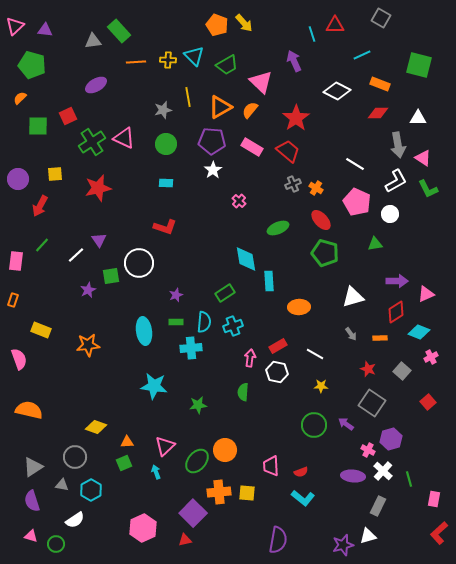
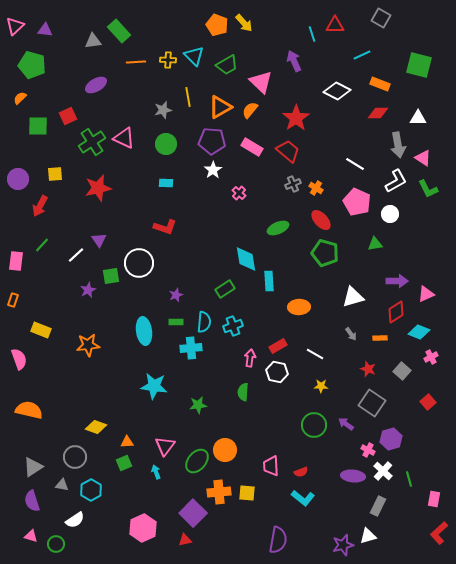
pink cross at (239, 201): moved 8 px up
green rectangle at (225, 293): moved 4 px up
pink triangle at (165, 446): rotated 10 degrees counterclockwise
